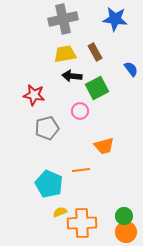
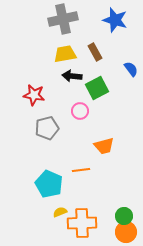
blue star: moved 1 px down; rotated 10 degrees clockwise
